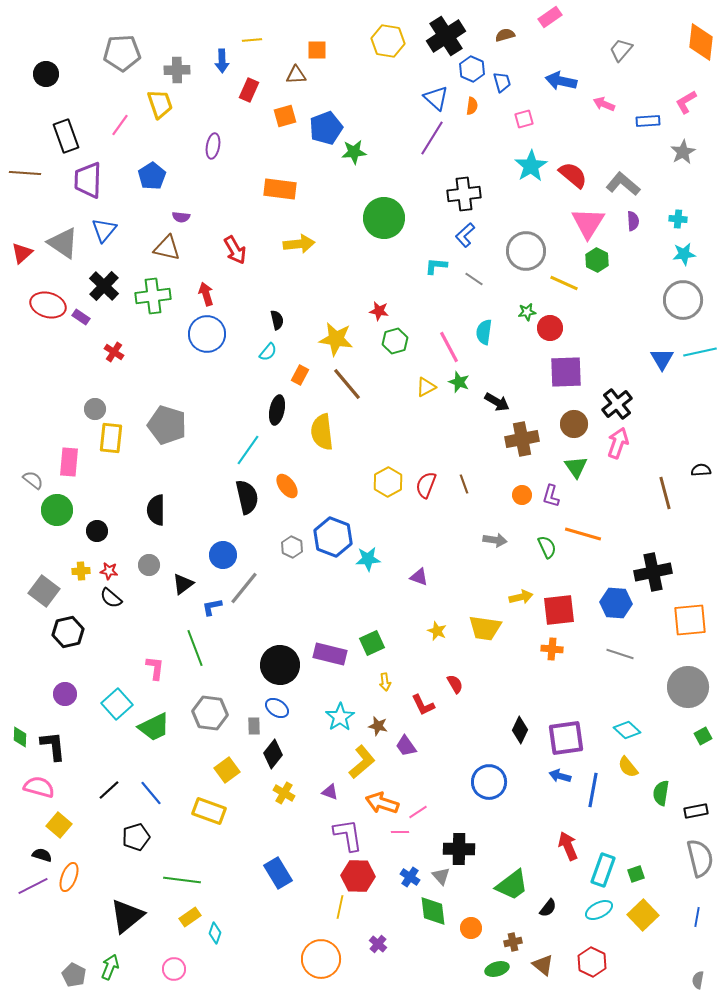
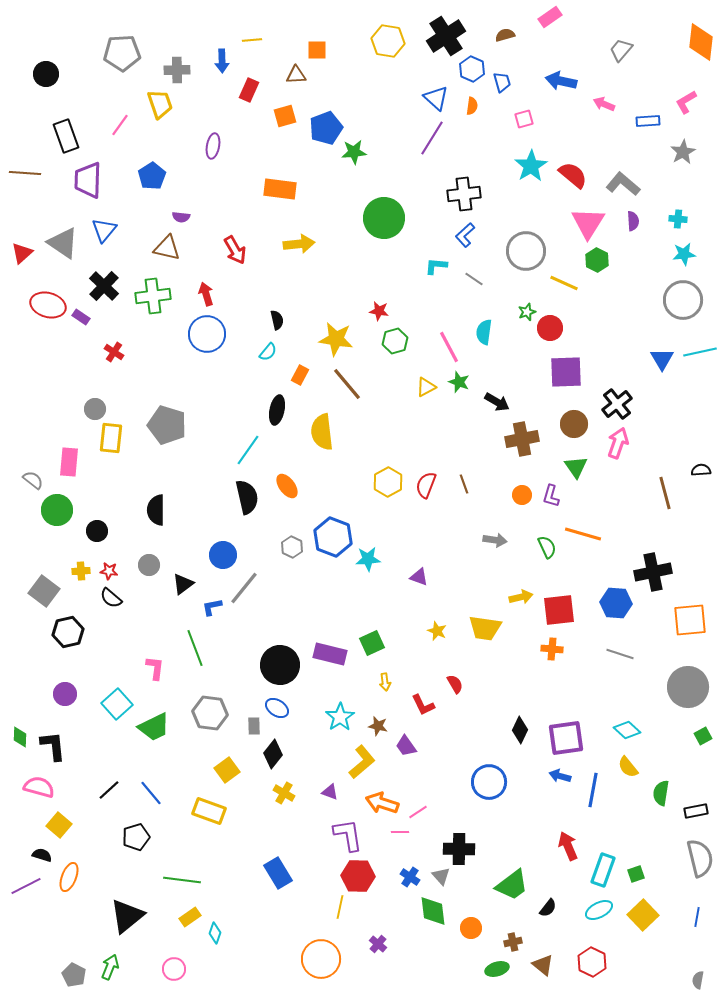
green star at (527, 312): rotated 12 degrees counterclockwise
purple line at (33, 886): moved 7 px left
